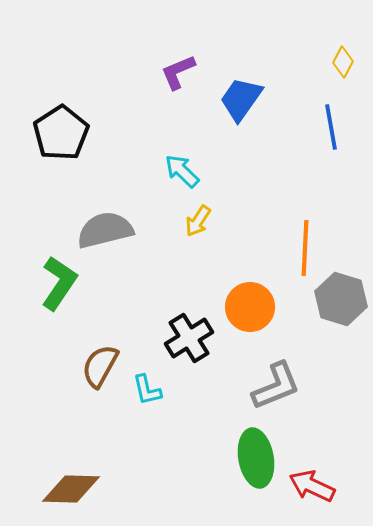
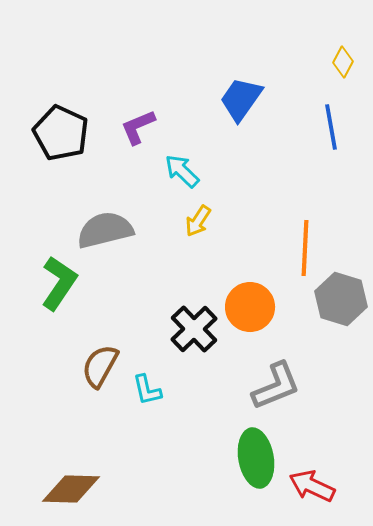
purple L-shape: moved 40 px left, 55 px down
black pentagon: rotated 14 degrees counterclockwise
black cross: moved 5 px right, 9 px up; rotated 12 degrees counterclockwise
